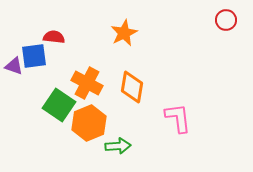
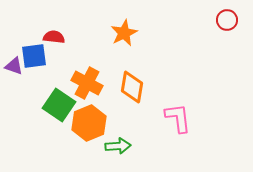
red circle: moved 1 px right
